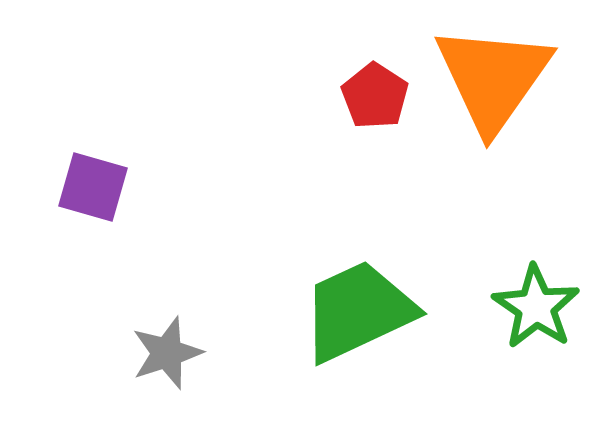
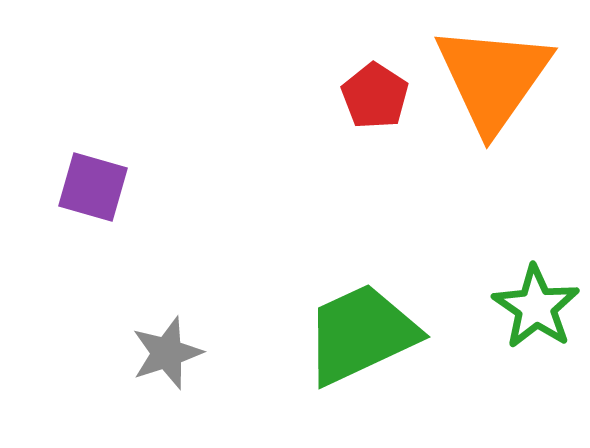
green trapezoid: moved 3 px right, 23 px down
